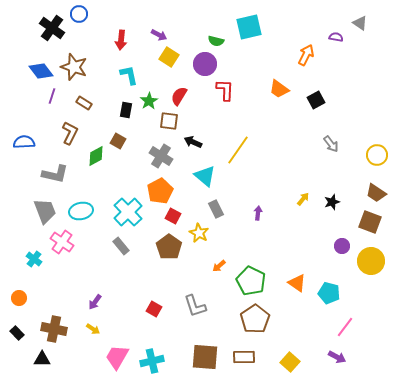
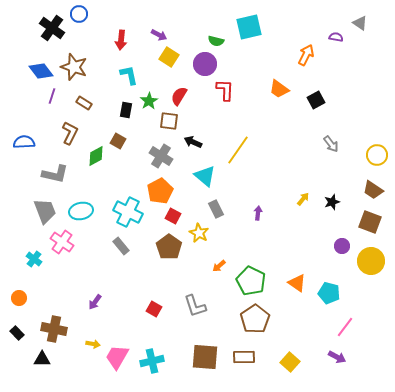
brown trapezoid at (376, 193): moved 3 px left, 3 px up
cyan cross at (128, 212): rotated 20 degrees counterclockwise
yellow arrow at (93, 329): moved 15 px down; rotated 24 degrees counterclockwise
